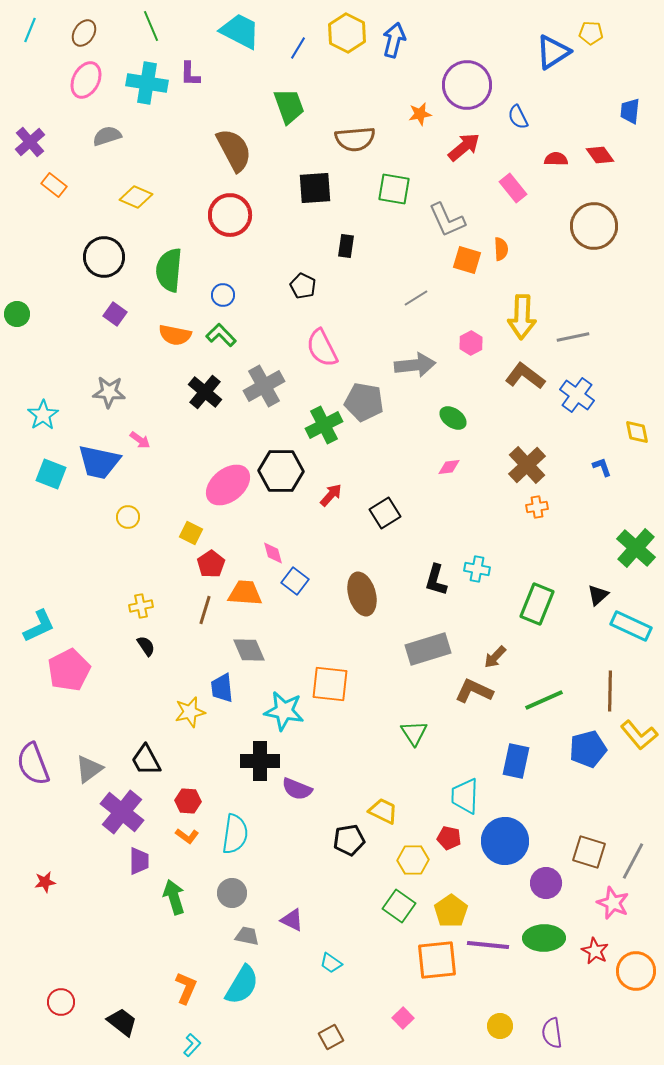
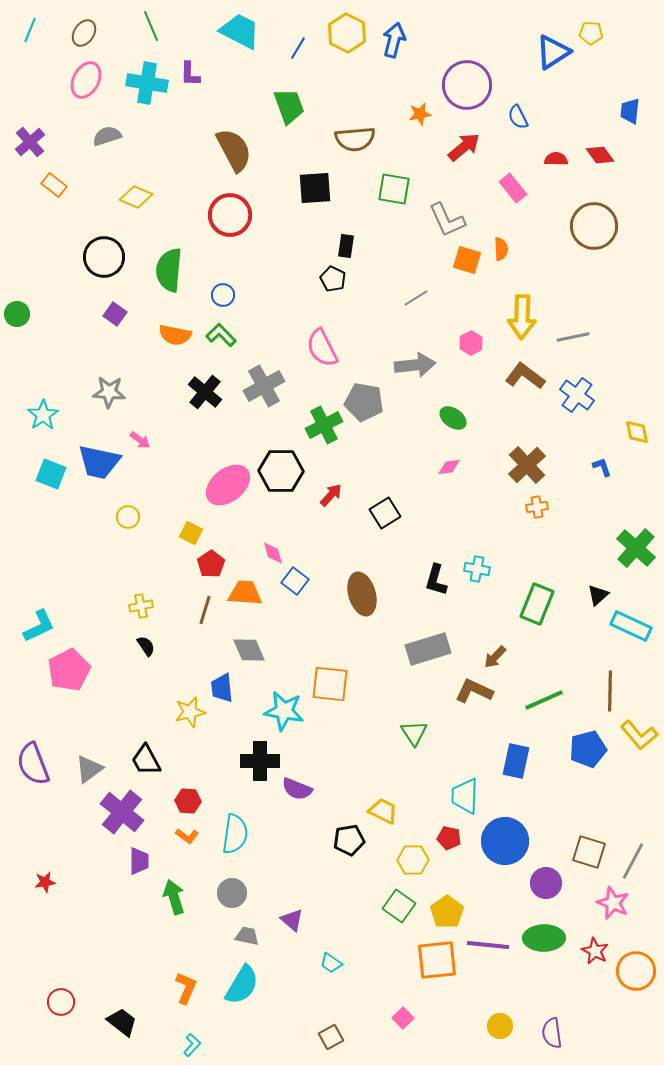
black pentagon at (303, 286): moved 30 px right, 7 px up
yellow pentagon at (451, 911): moved 4 px left, 1 px down
purple triangle at (292, 920): rotated 15 degrees clockwise
